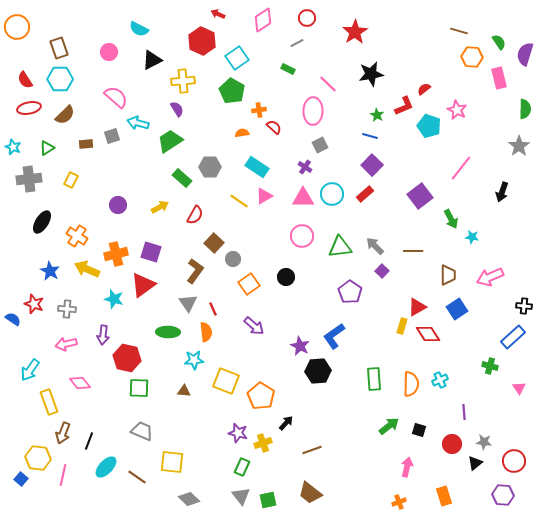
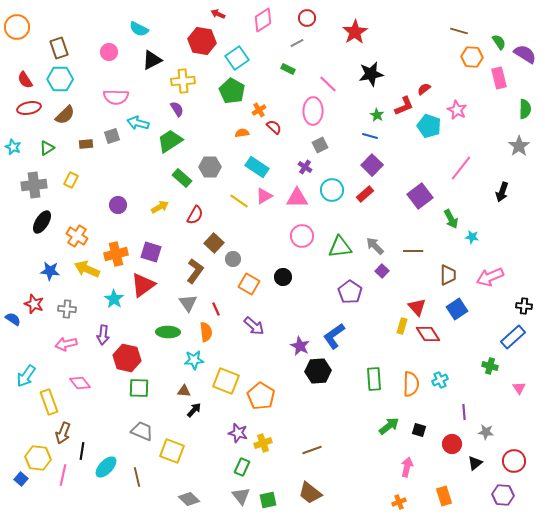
red hexagon at (202, 41): rotated 16 degrees counterclockwise
purple semicircle at (525, 54): rotated 105 degrees clockwise
pink semicircle at (116, 97): rotated 140 degrees clockwise
orange cross at (259, 110): rotated 24 degrees counterclockwise
gray cross at (29, 179): moved 5 px right, 6 px down
cyan circle at (332, 194): moved 4 px up
pink triangle at (303, 198): moved 6 px left
blue star at (50, 271): rotated 24 degrees counterclockwise
black circle at (286, 277): moved 3 px left
orange square at (249, 284): rotated 25 degrees counterclockwise
cyan star at (114, 299): rotated 18 degrees clockwise
red triangle at (417, 307): rotated 42 degrees counterclockwise
red line at (213, 309): moved 3 px right
cyan arrow at (30, 370): moved 4 px left, 6 px down
black arrow at (286, 423): moved 92 px left, 13 px up
black line at (89, 441): moved 7 px left, 10 px down; rotated 12 degrees counterclockwise
gray star at (484, 442): moved 2 px right, 10 px up
yellow square at (172, 462): moved 11 px up; rotated 15 degrees clockwise
brown line at (137, 477): rotated 42 degrees clockwise
